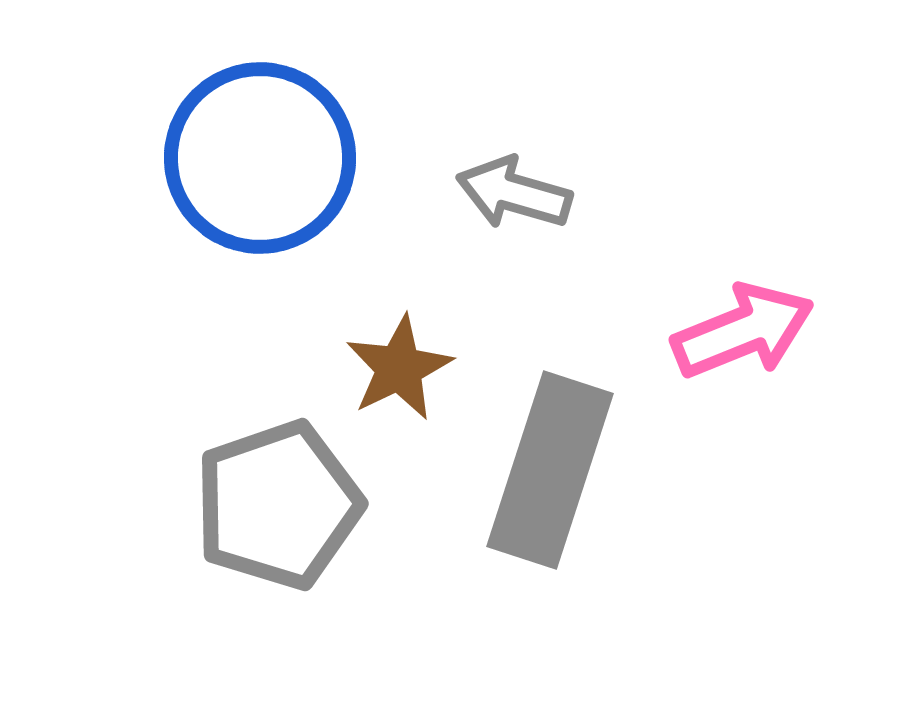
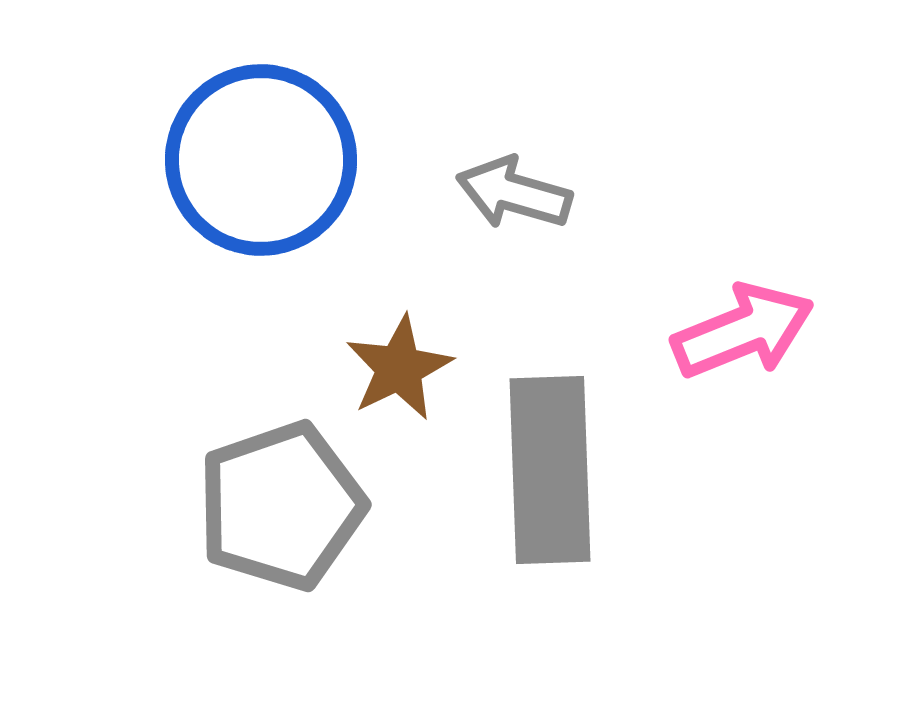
blue circle: moved 1 px right, 2 px down
gray rectangle: rotated 20 degrees counterclockwise
gray pentagon: moved 3 px right, 1 px down
